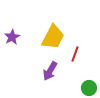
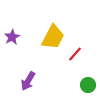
red line: rotated 21 degrees clockwise
purple arrow: moved 22 px left, 10 px down
green circle: moved 1 px left, 3 px up
